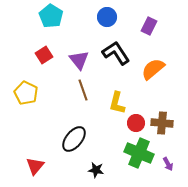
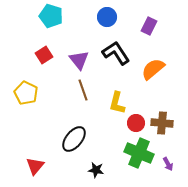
cyan pentagon: rotated 15 degrees counterclockwise
